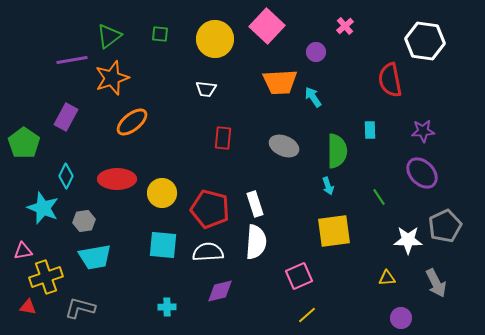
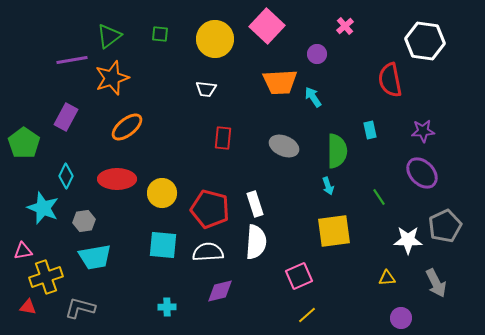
purple circle at (316, 52): moved 1 px right, 2 px down
orange ellipse at (132, 122): moved 5 px left, 5 px down
cyan rectangle at (370, 130): rotated 12 degrees counterclockwise
